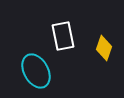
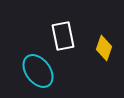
cyan ellipse: moved 2 px right; rotated 8 degrees counterclockwise
